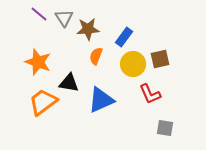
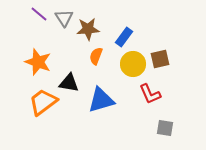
blue triangle: rotated 8 degrees clockwise
